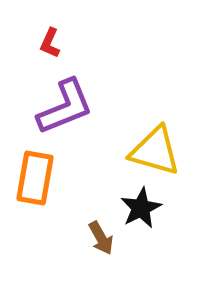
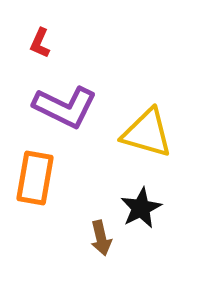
red L-shape: moved 10 px left
purple L-shape: rotated 48 degrees clockwise
yellow triangle: moved 8 px left, 18 px up
brown arrow: rotated 16 degrees clockwise
